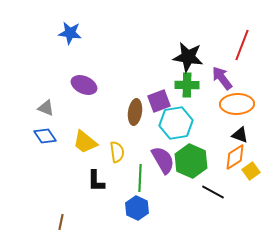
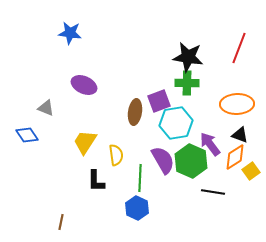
red line: moved 3 px left, 3 px down
purple arrow: moved 12 px left, 66 px down
green cross: moved 2 px up
blue diamond: moved 18 px left, 1 px up
yellow trapezoid: rotated 84 degrees clockwise
yellow semicircle: moved 1 px left, 3 px down
black line: rotated 20 degrees counterclockwise
